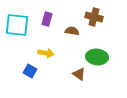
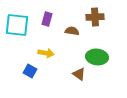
brown cross: moved 1 px right; rotated 18 degrees counterclockwise
